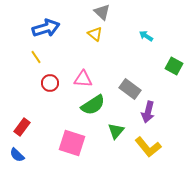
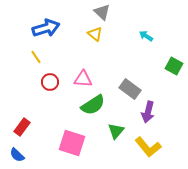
red circle: moved 1 px up
